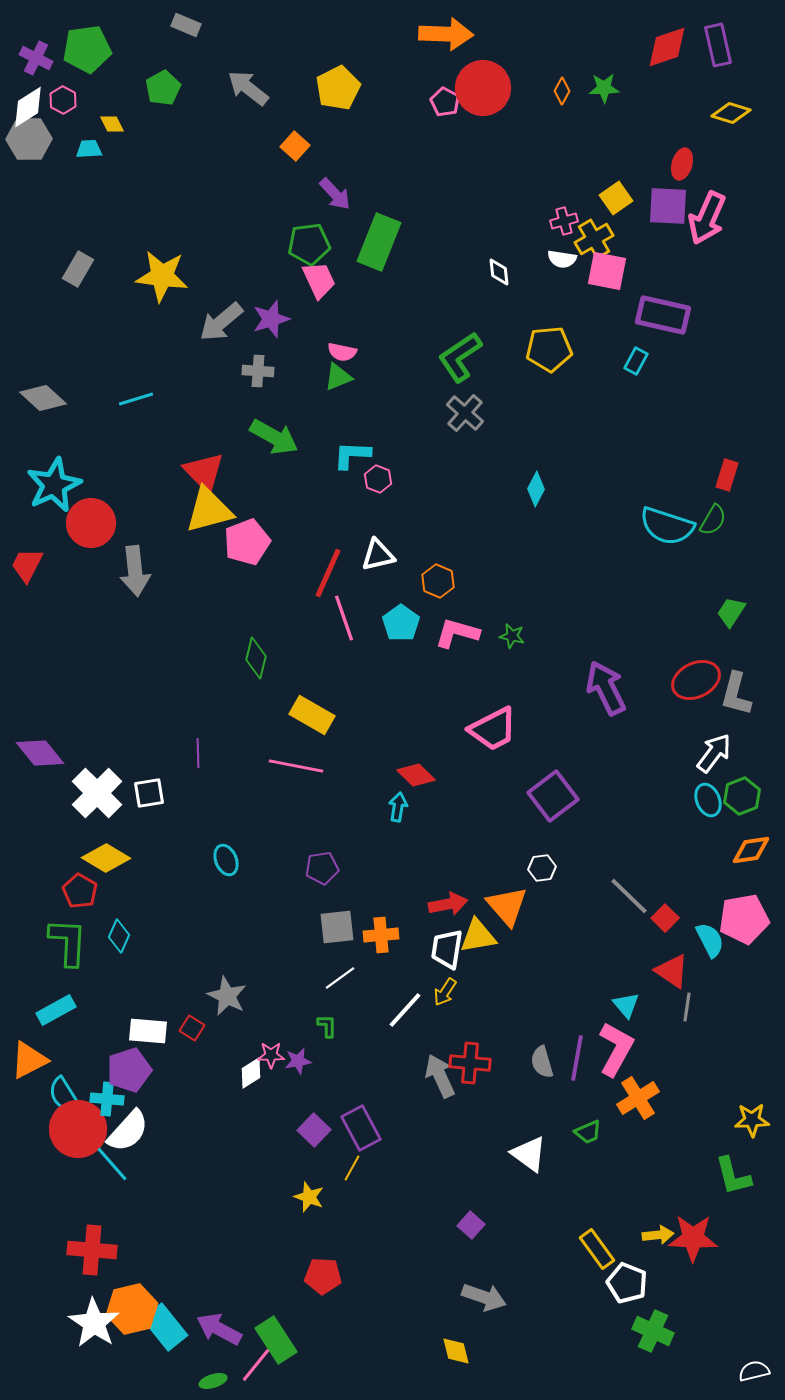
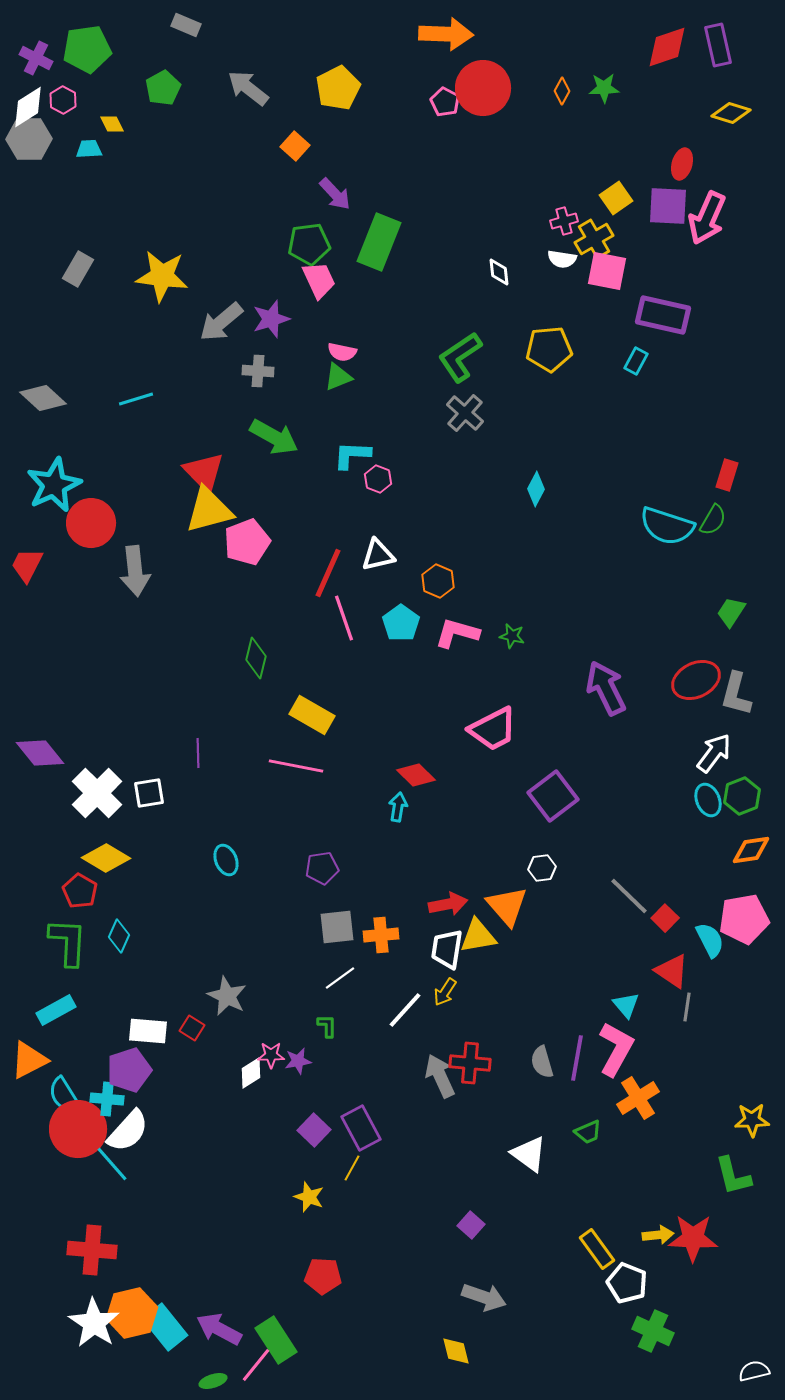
orange hexagon at (132, 1309): moved 4 px down
